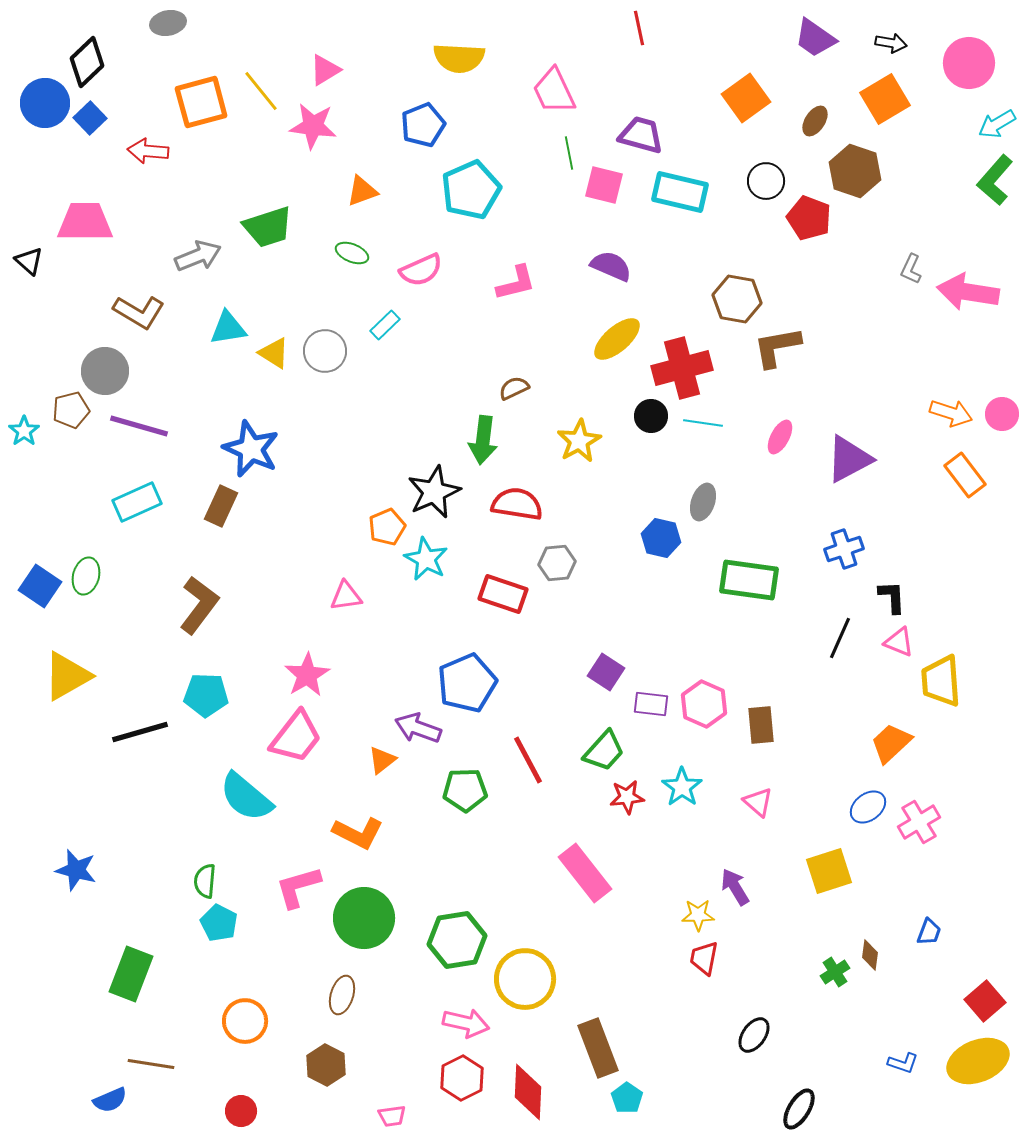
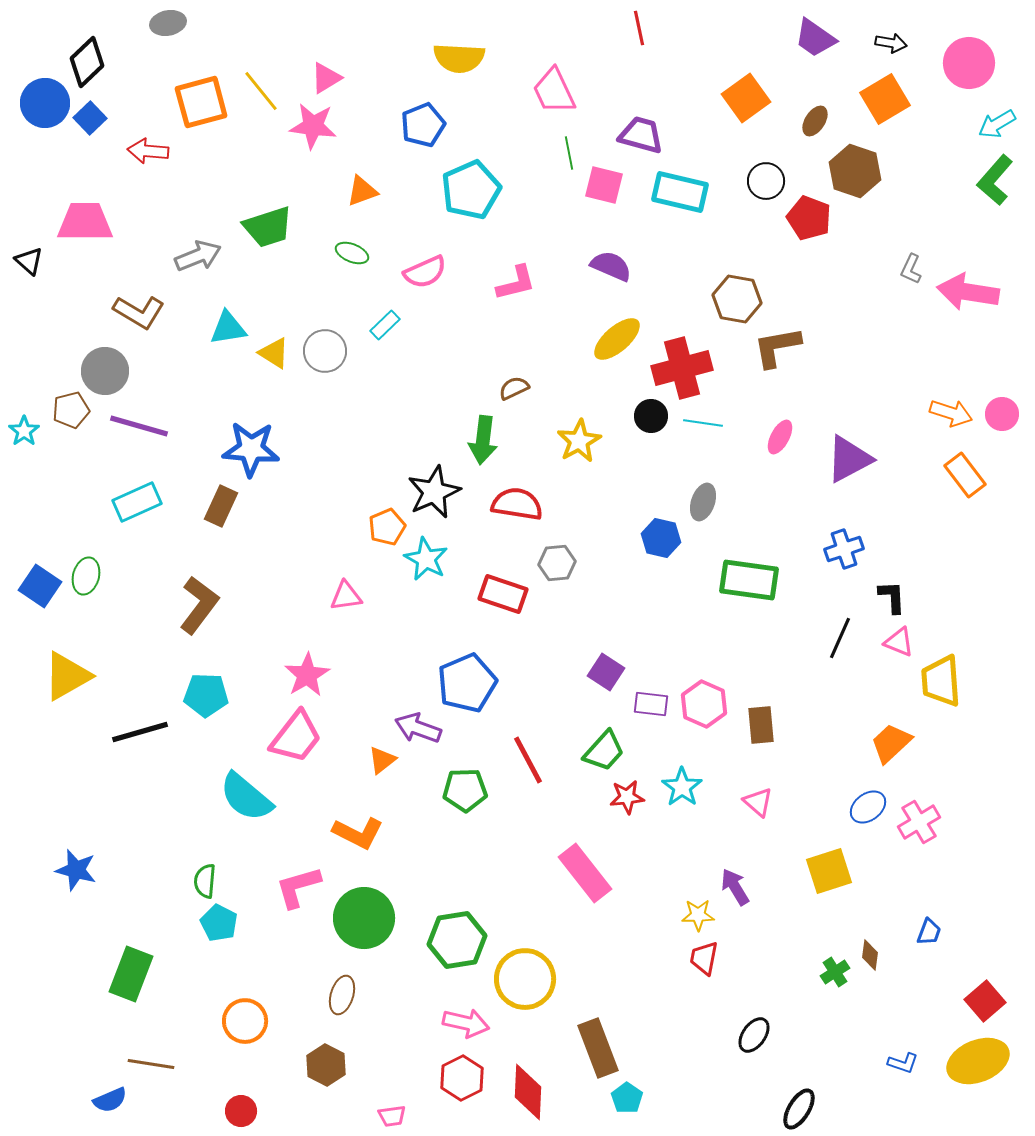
pink triangle at (325, 70): moved 1 px right, 8 px down
pink semicircle at (421, 270): moved 4 px right, 2 px down
blue star at (251, 449): rotated 20 degrees counterclockwise
